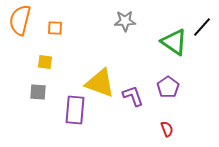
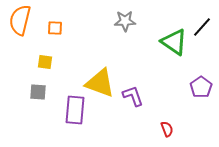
purple pentagon: moved 33 px right
